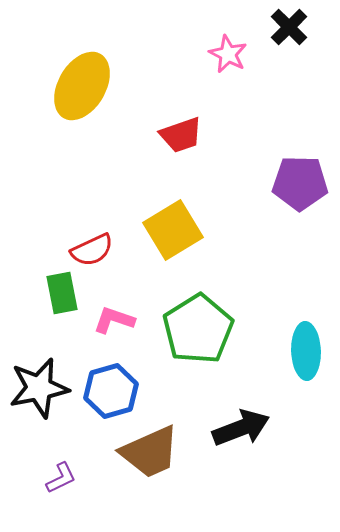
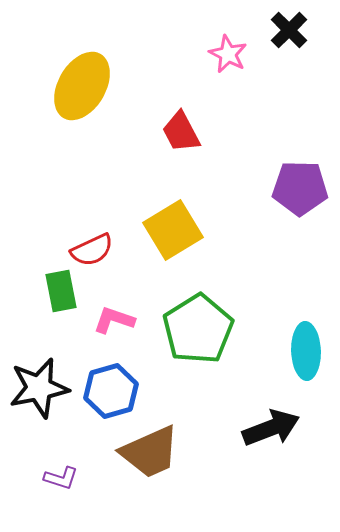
black cross: moved 3 px down
red trapezoid: moved 3 px up; rotated 81 degrees clockwise
purple pentagon: moved 5 px down
green rectangle: moved 1 px left, 2 px up
black arrow: moved 30 px right
purple L-shape: rotated 44 degrees clockwise
